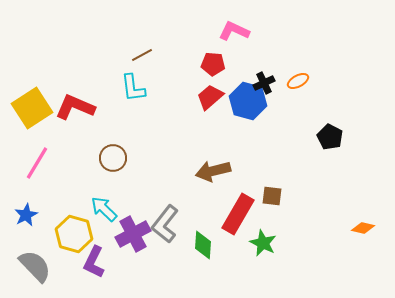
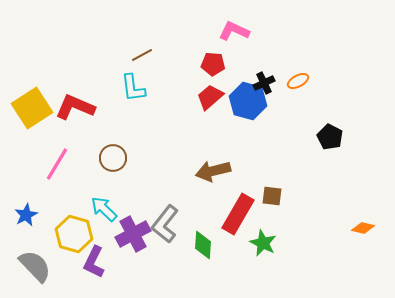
pink line: moved 20 px right, 1 px down
